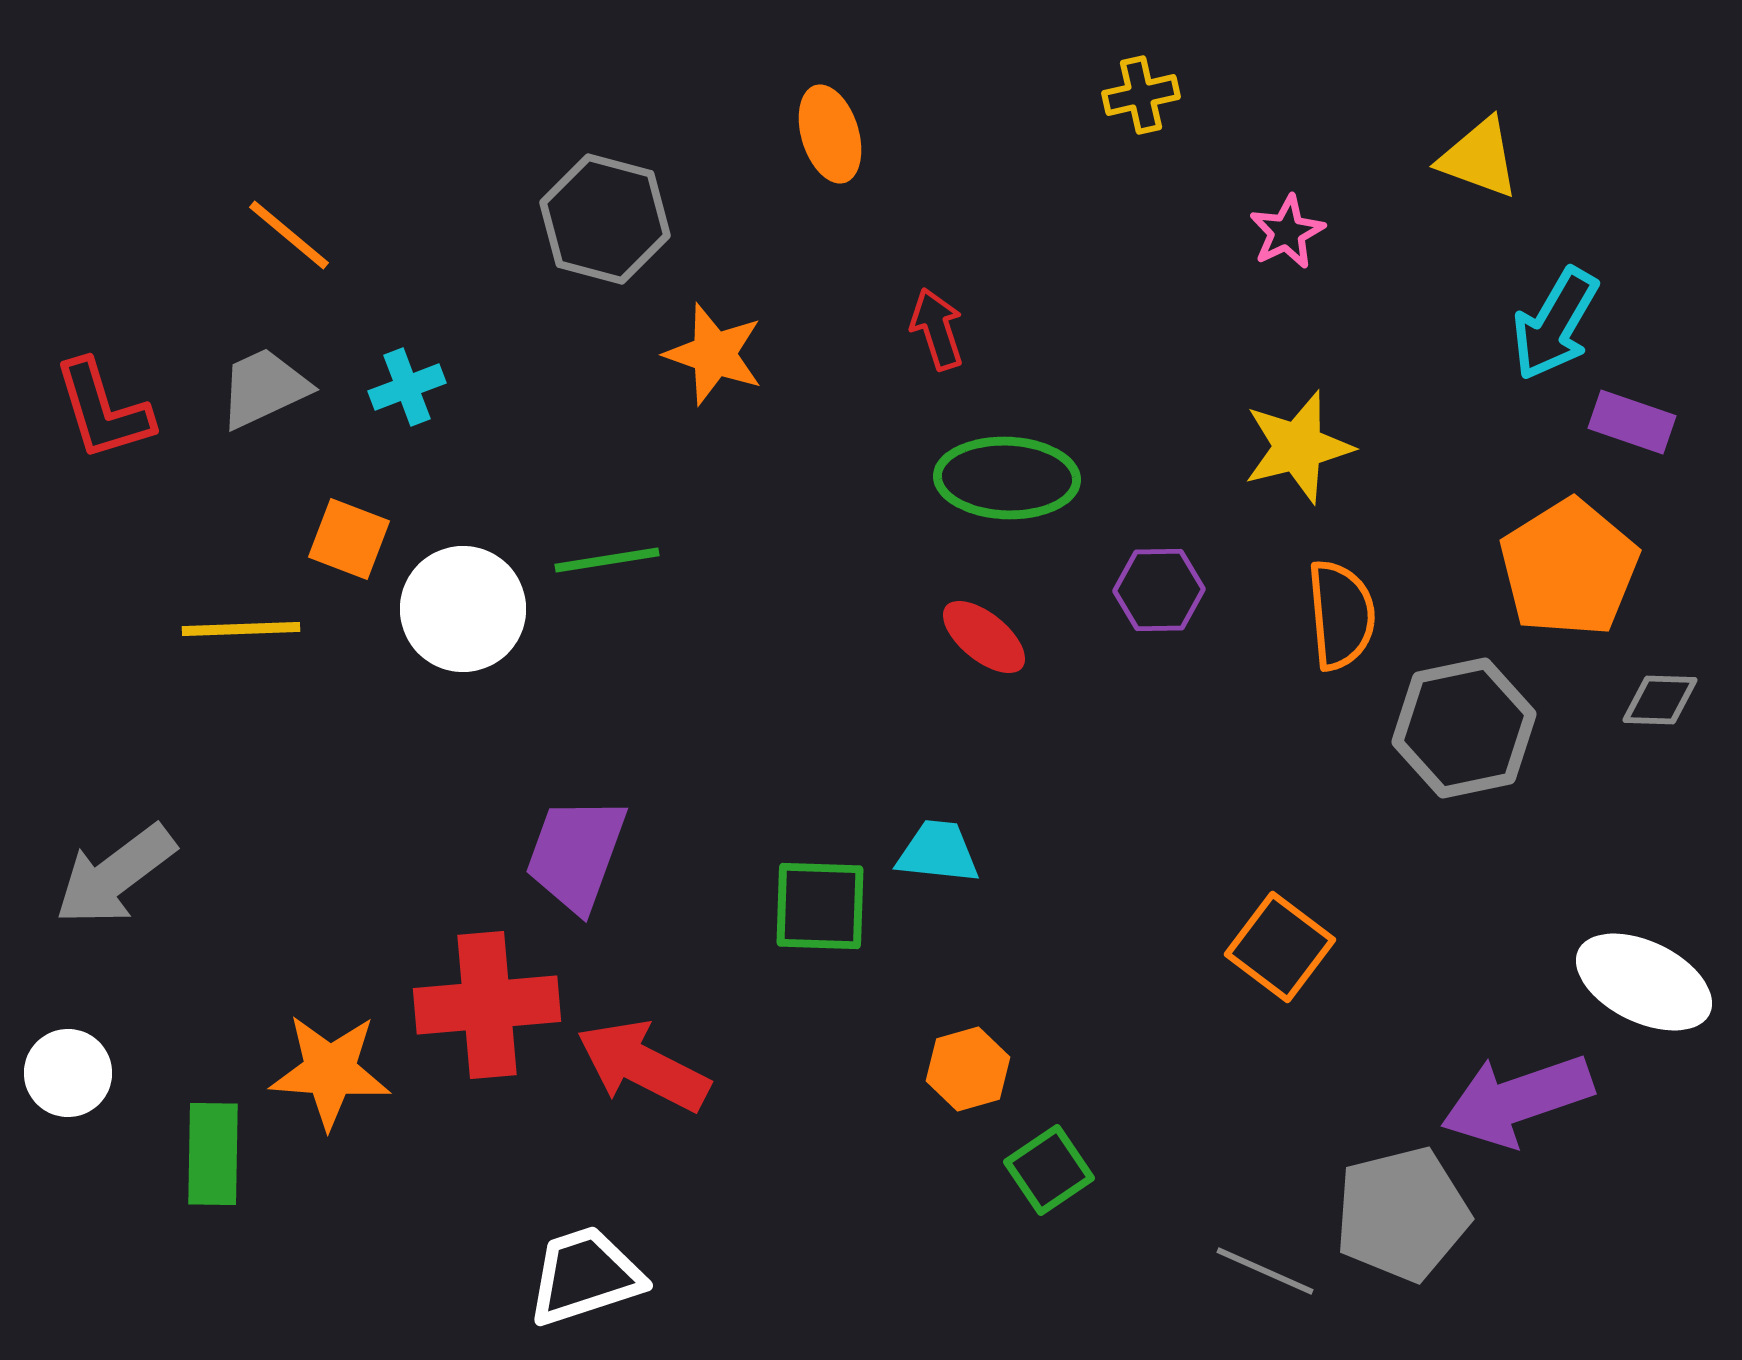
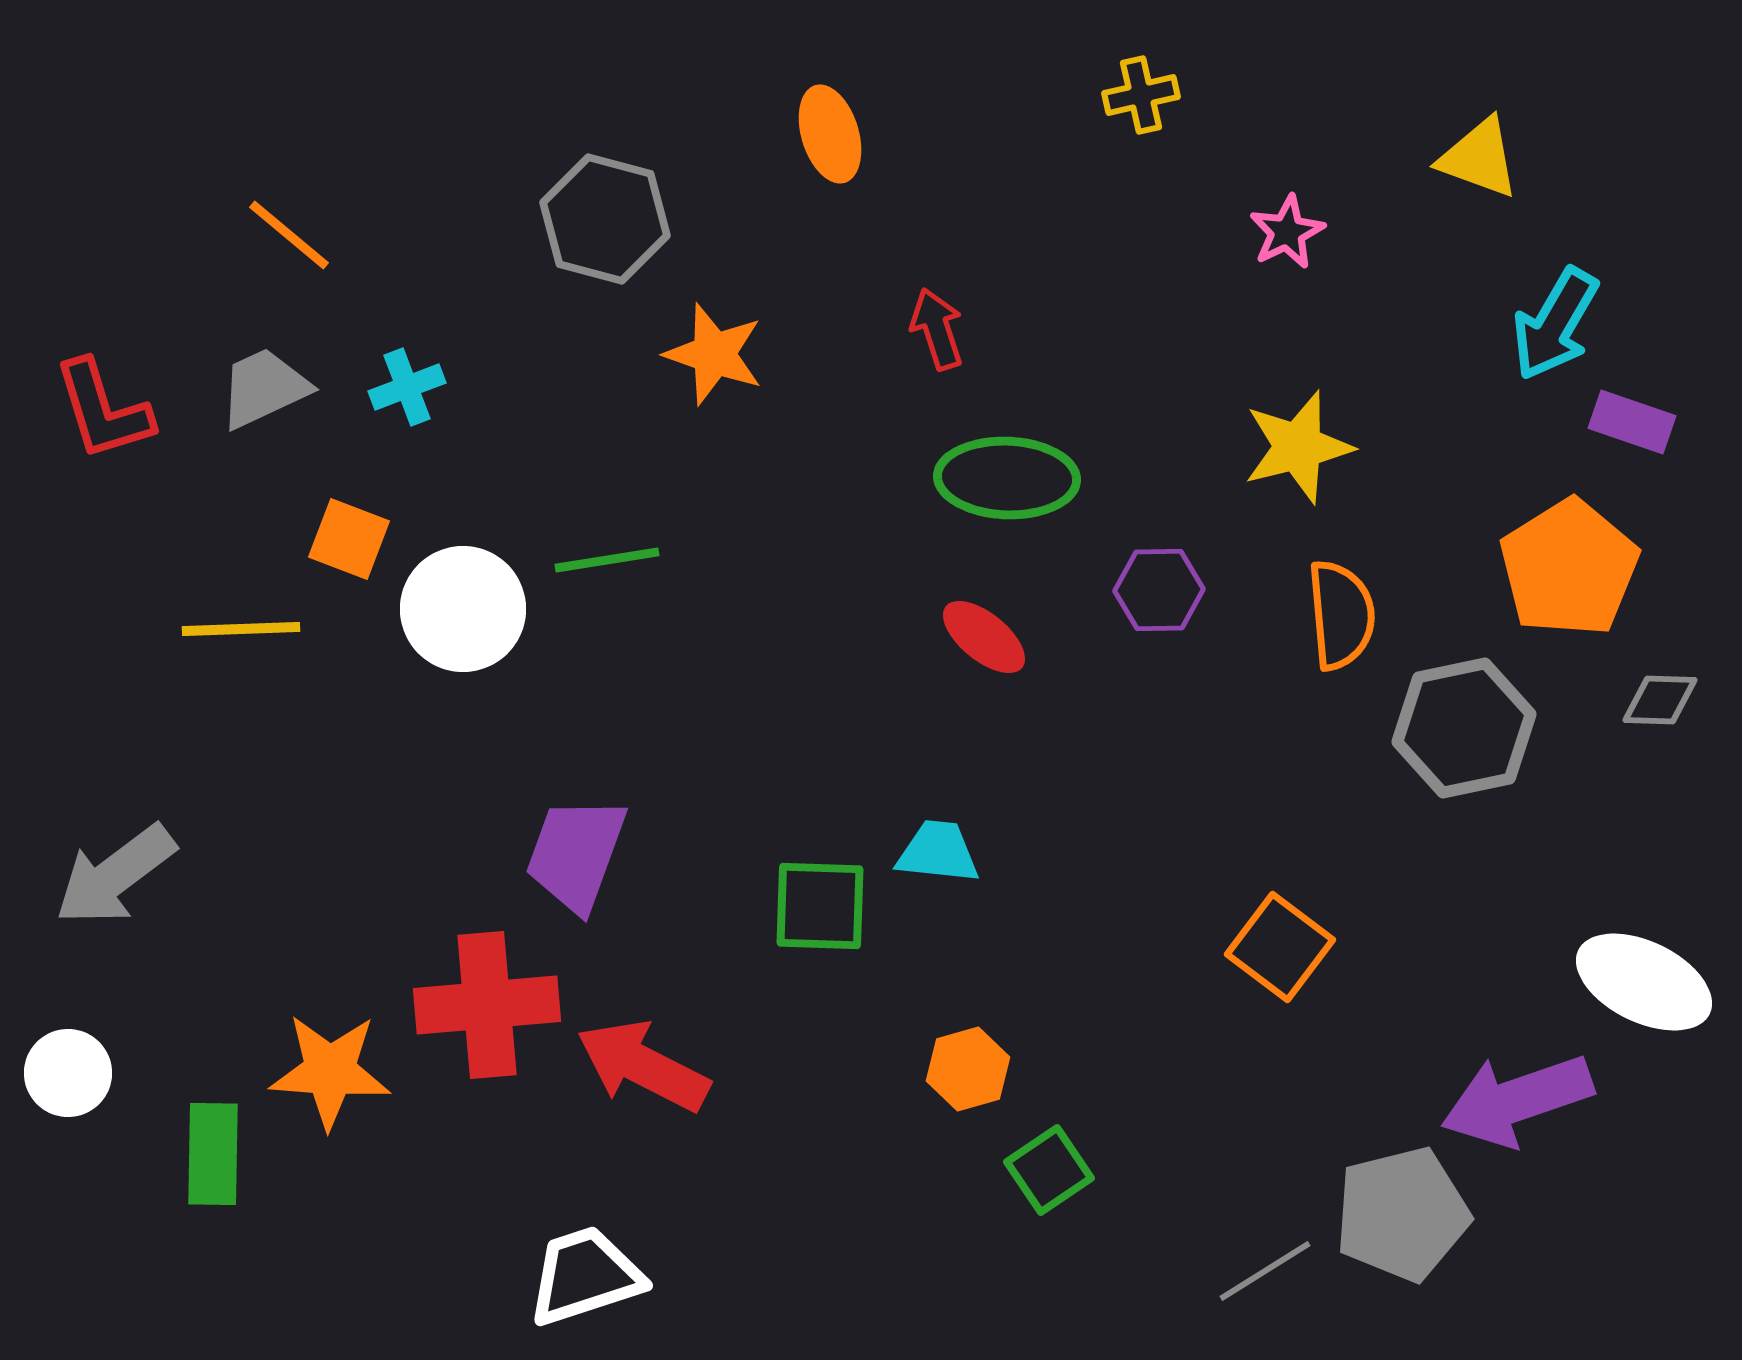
gray line at (1265, 1271): rotated 56 degrees counterclockwise
